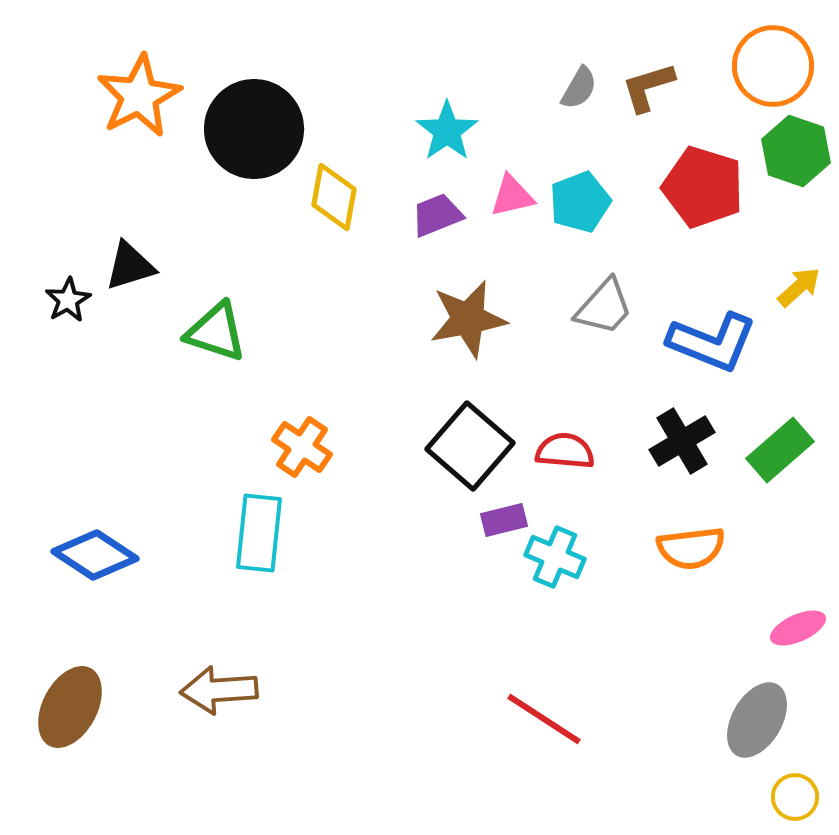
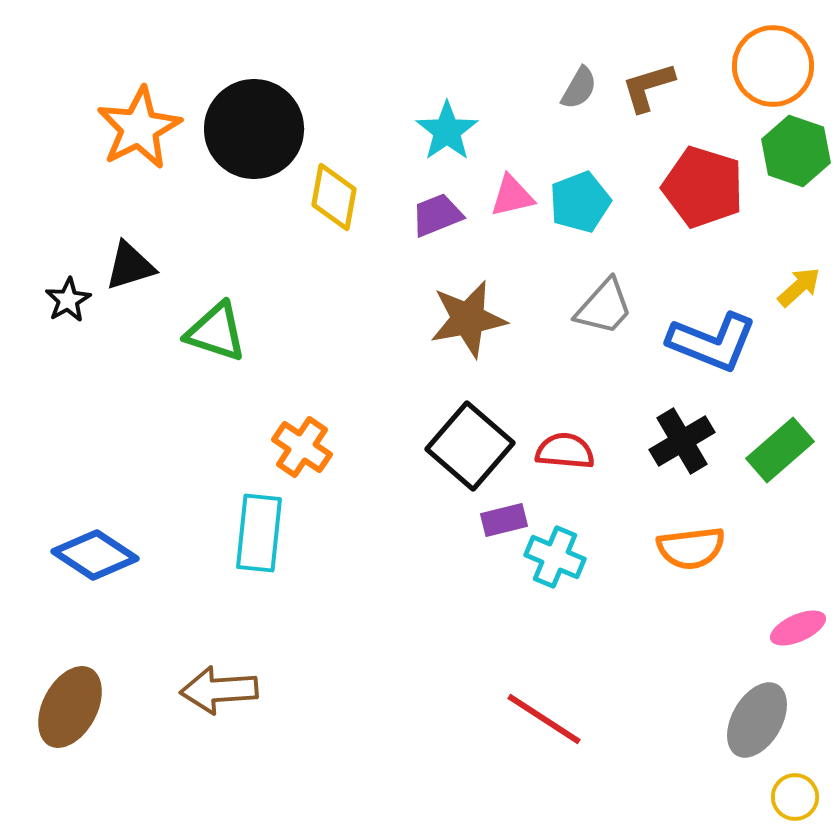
orange star: moved 32 px down
